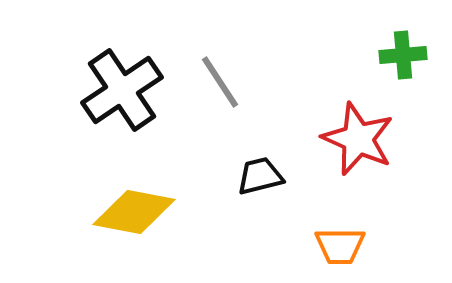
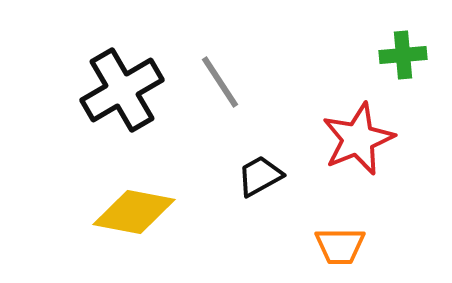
black cross: rotated 4 degrees clockwise
red star: rotated 26 degrees clockwise
black trapezoid: rotated 15 degrees counterclockwise
